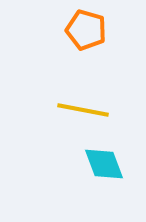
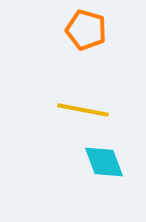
cyan diamond: moved 2 px up
